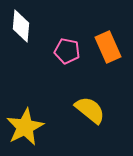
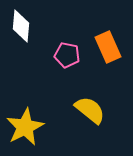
pink pentagon: moved 4 px down
